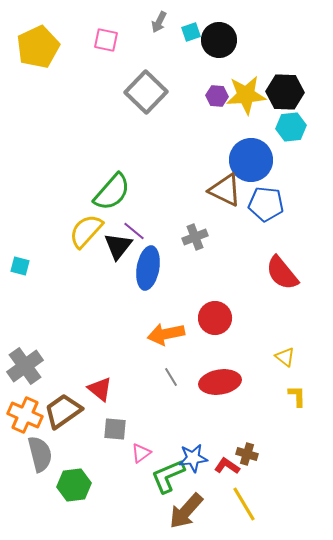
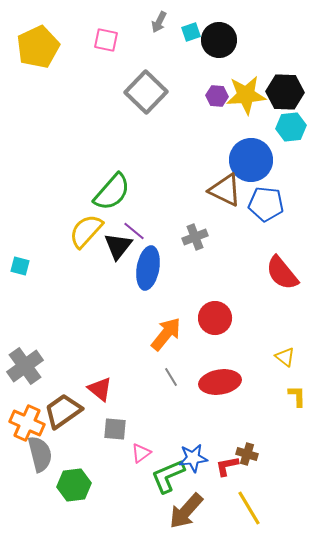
orange arrow at (166, 334): rotated 141 degrees clockwise
orange cross at (25, 415): moved 2 px right, 8 px down
red L-shape at (227, 466): rotated 45 degrees counterclockwise
yellow line at (244, 504): moved 5 px right, 4 px down
